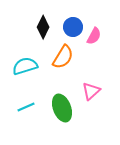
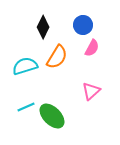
blue circle: moved 10 px right, 2 px up
pink semicircle: moved 2 px left, 12 px down
orange semicircle: moved 6 px left
green ellipse: moved 10 px left, 8 px down; rotated 24 degrees counterclockwise
